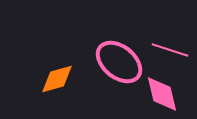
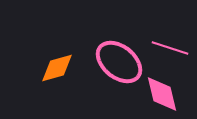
pink line: moved 2 px up
orange diamond: moved 11 px up
